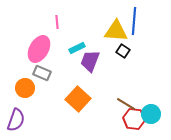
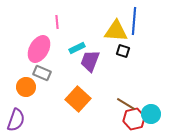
black square: rotated 16 degrees counterclockwise
orange circle: moved 1 px right, 1 px up
red hexagon: rotated 20 degrees counterclockwise
